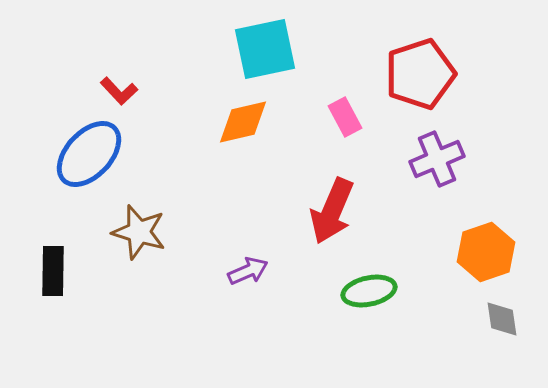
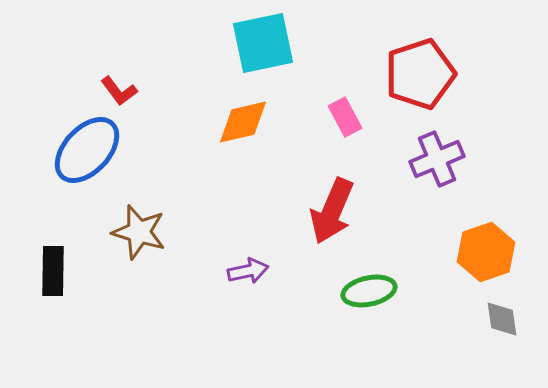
cyan square: moved 2 px left, 6 px up
red L-shape: rotated 6 degrees clockwise
blue ellipse: moved 2 px left, 4 px up
purple arrow: rotated 12 degrees clockwise
